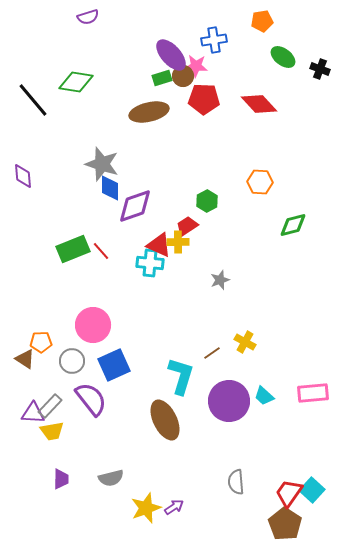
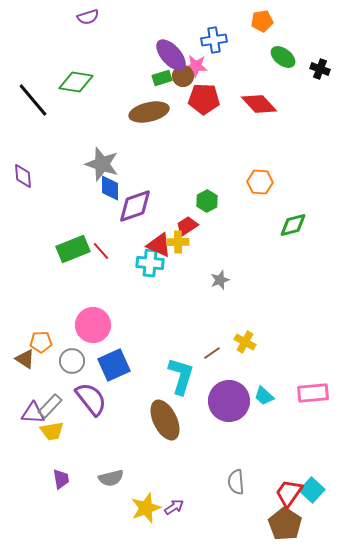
purple trapezoid at (61, 479): rotated 10 degrees counterclockwise
